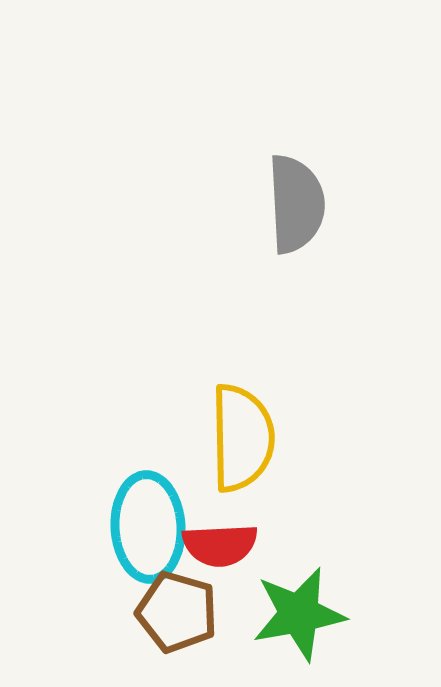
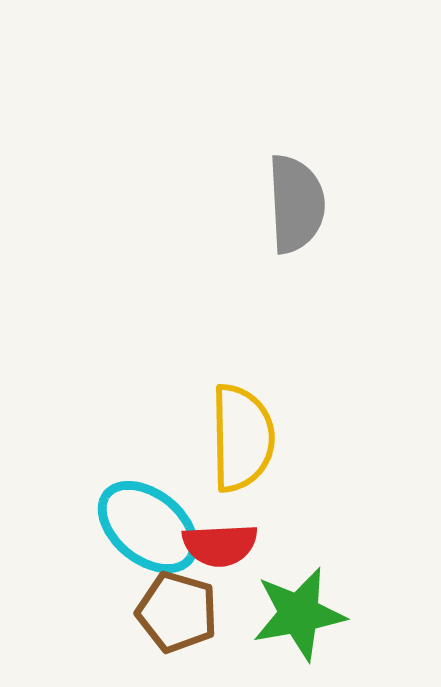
cyan ellipse: rotated 48 degrees counterclockwise
